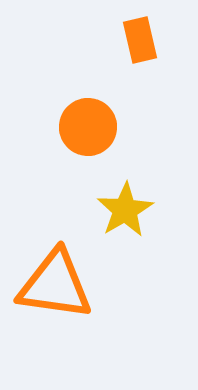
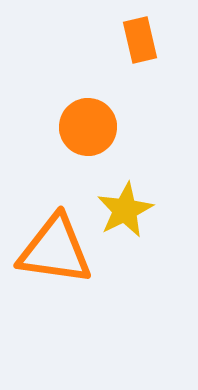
yellow star: rotated 4 degrees clockwise
orange triangle: moved 35 px up
